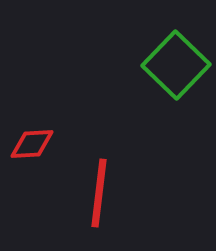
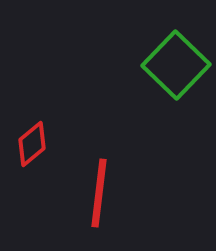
red diamond: rotated 36 degrees counterclockwise
